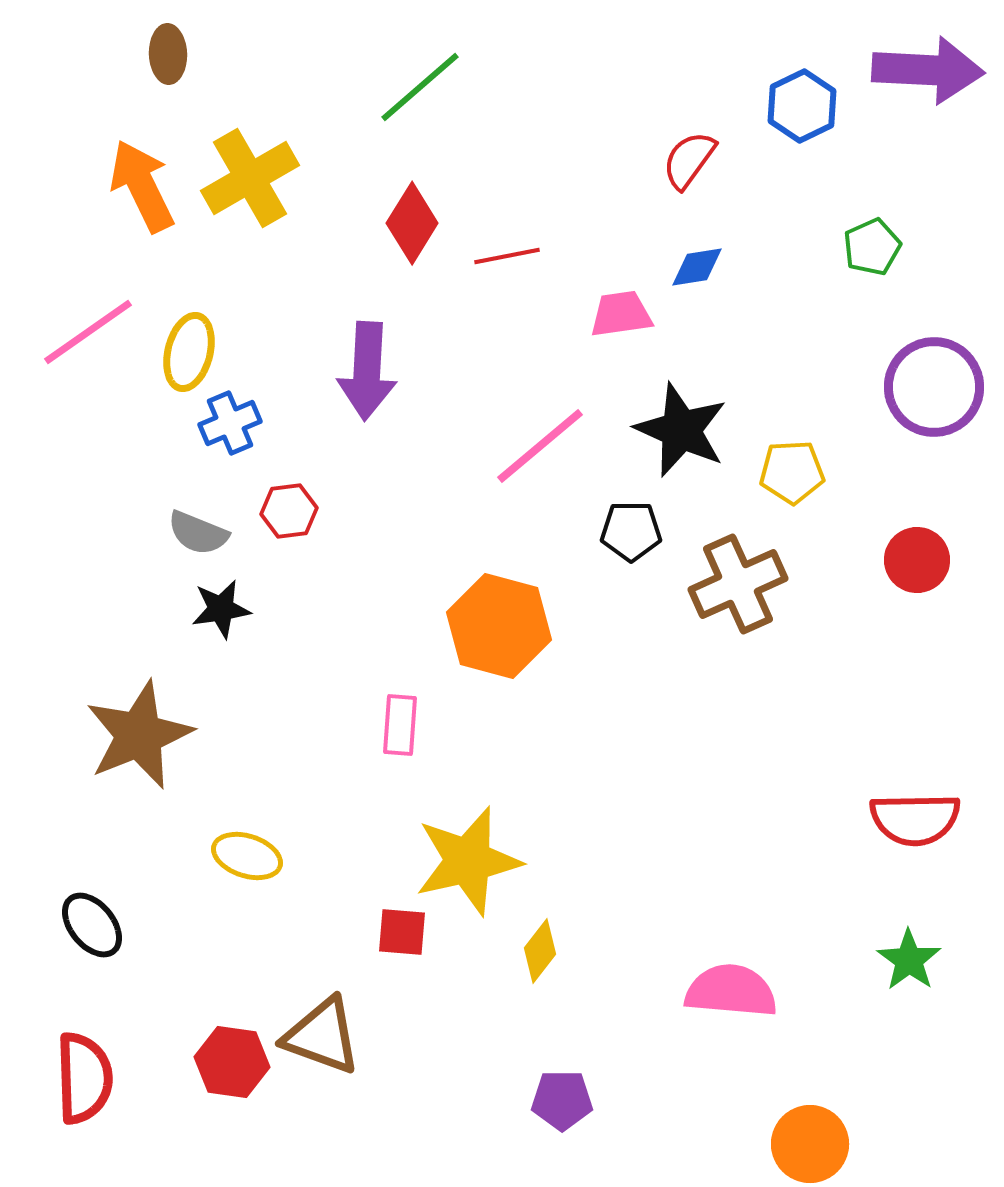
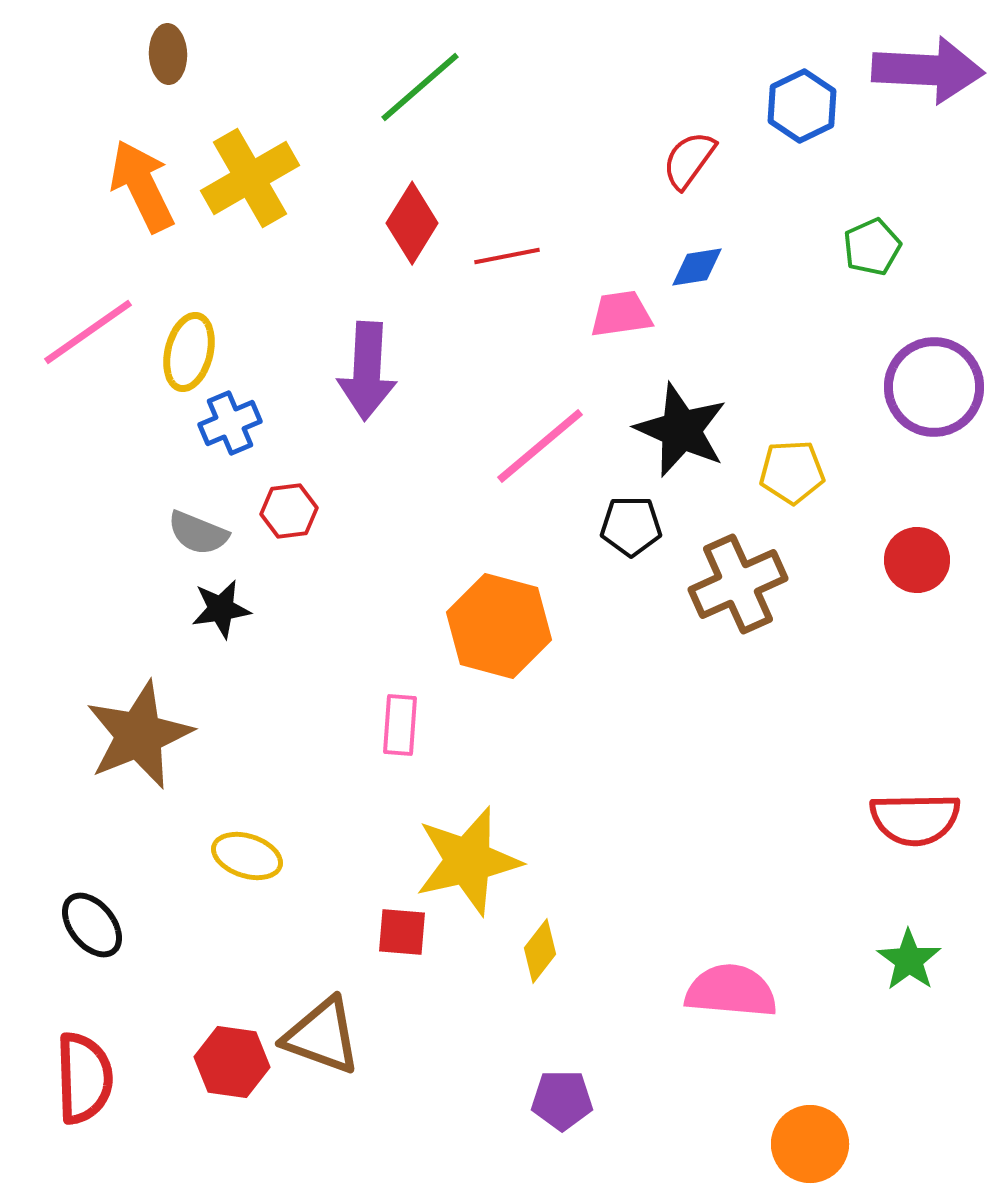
black pentagon at (631, 531): moved 5 px up
